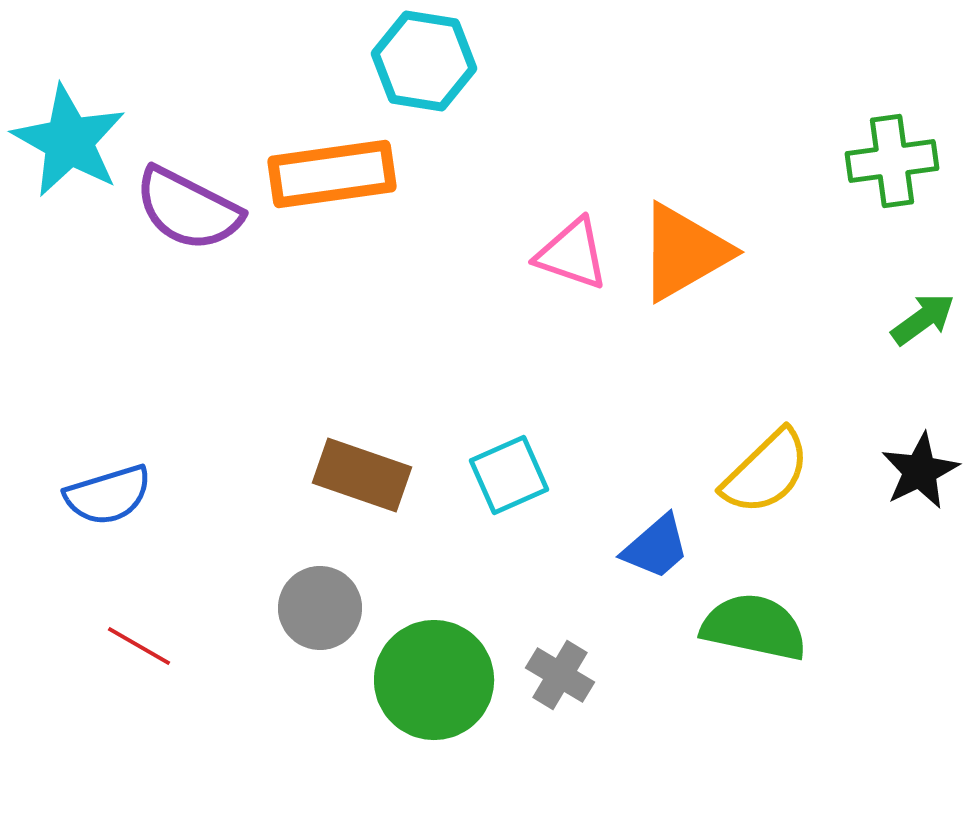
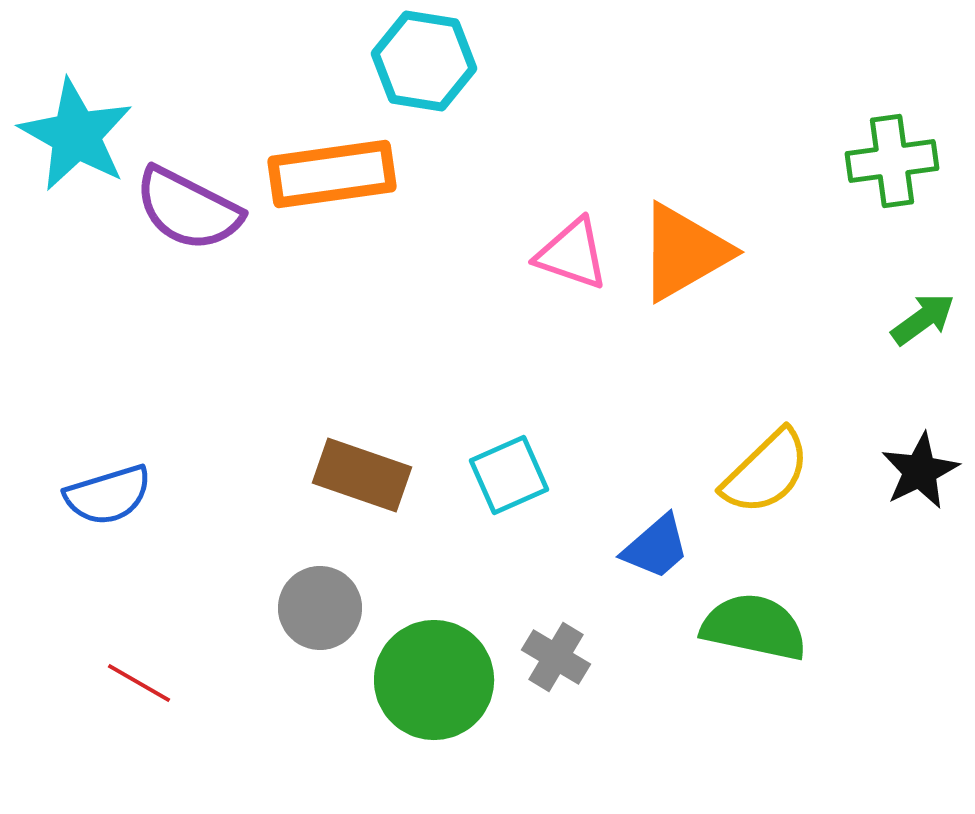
cyan star: moved 7 px right, 6 px up
red line: moved 37 px down
gray cross: moved 4 px left, 18 px up
